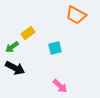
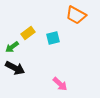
cyan square: moved 2 px left, 10 px up
pink arrow: moved 2 px up
